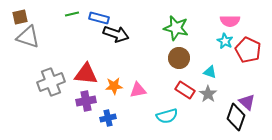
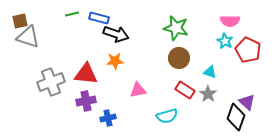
brown square: moved 4 px down
orange star: moved 1 px right, 25 px up
